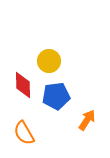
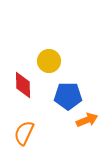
blue pentagon: moved 12 px right; rotated 8 degrees clockwise
orange arrow: rotated 35 degrees clockwise
orange semicircle: rotated 55 degrees clockwise
